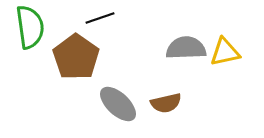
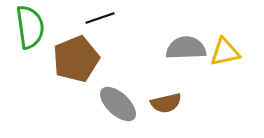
brown pentagon: moved 2 px down; rotated 15 degrees clockwise
